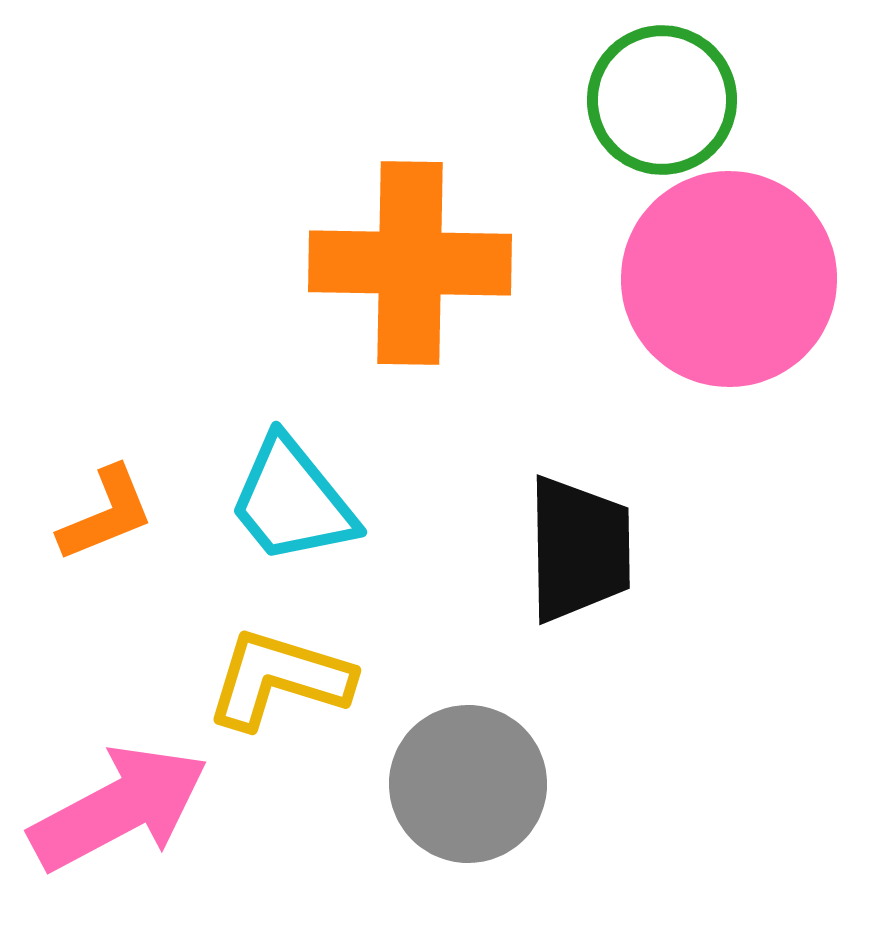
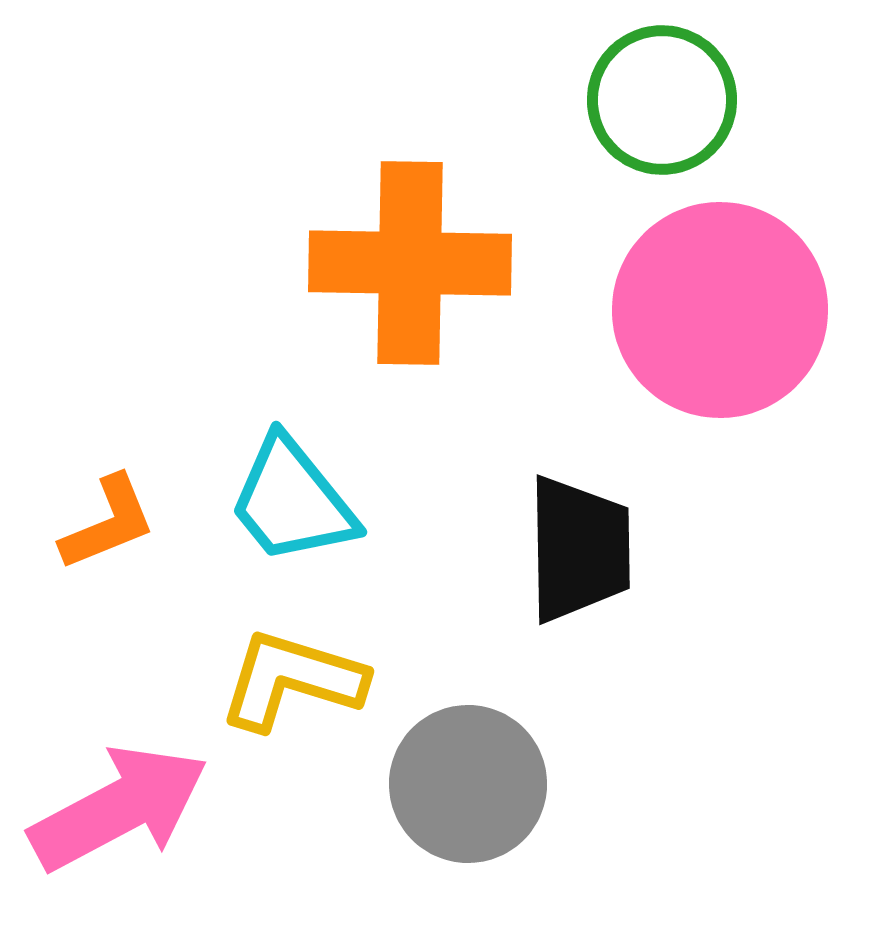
pink circle: moved 9 px left, 31 px down
orange L-shape: moved 2 px right, 9 px down
yellow L-shape: moved 13 px right, 1 px down
